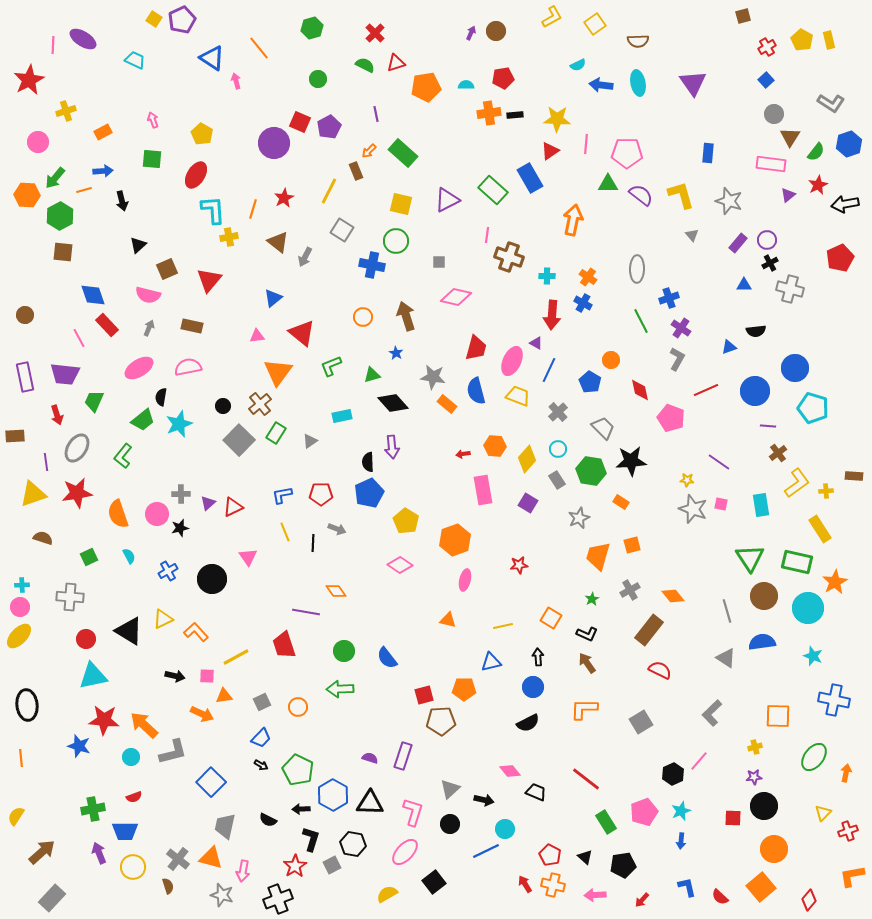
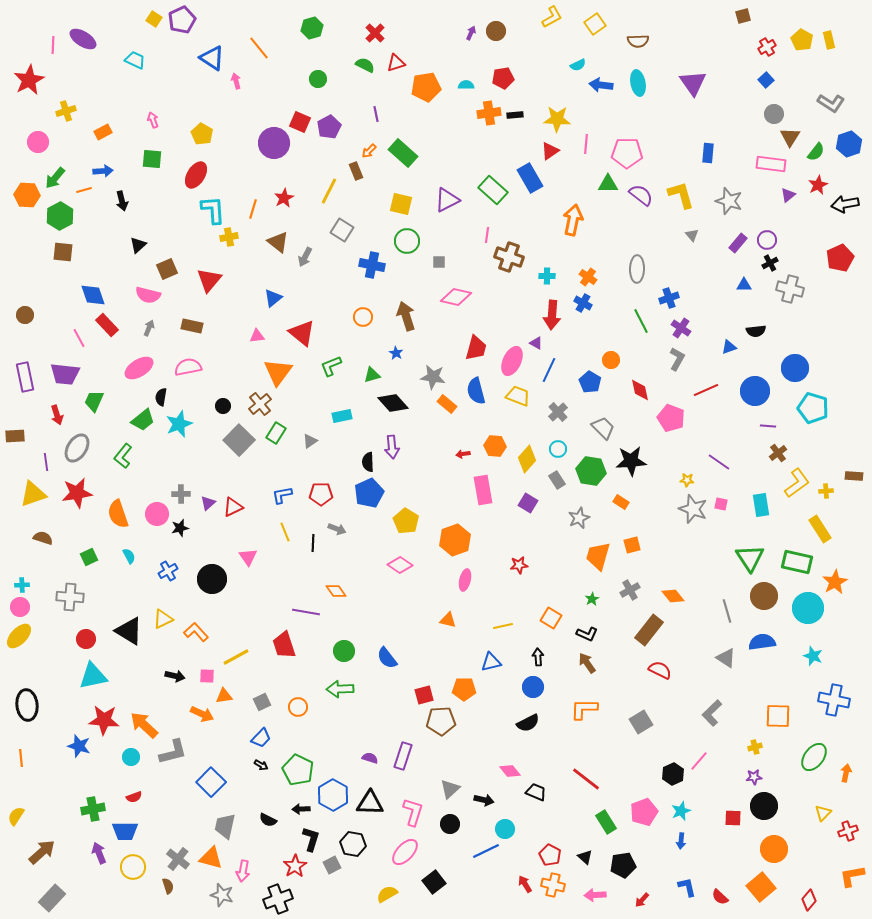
green circle at (396, 241): moved 11 px right
